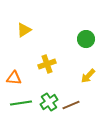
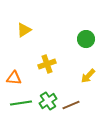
green cross: moved 1 px left, 1 px up
